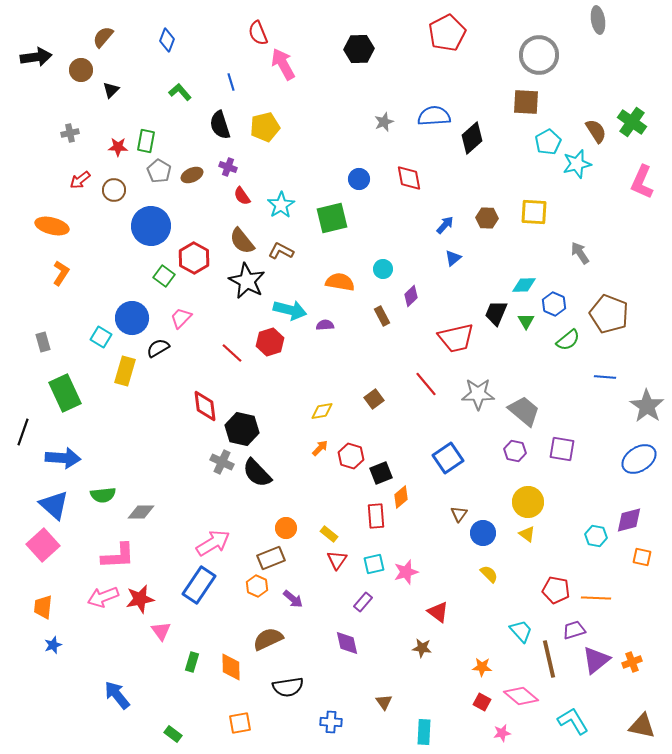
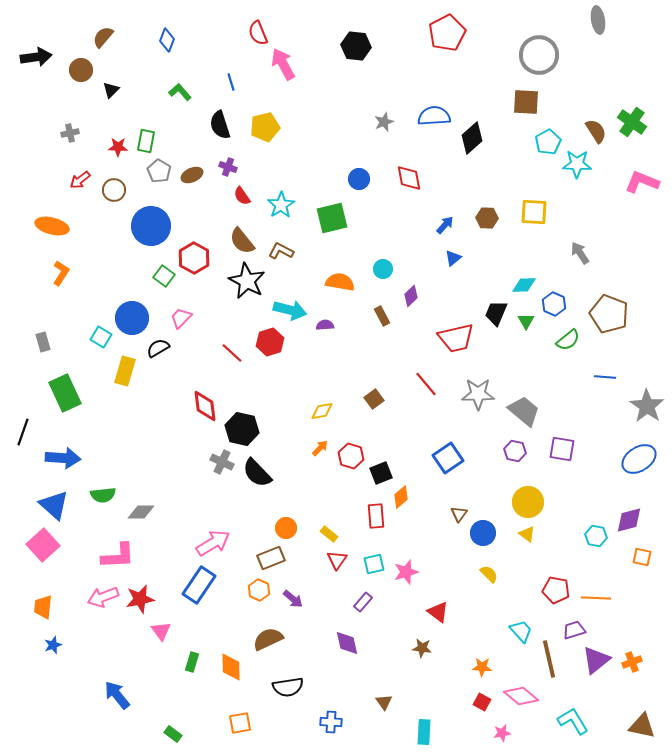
black hexagon at (359, 49): moved 3 px left, 3 px up; rotated 8 degrees clockwise
cyan star at (577, 164): rotated 16 degrees clockwise
pink L-shape at (642, 182): rotated 88 degrees clockwise
orange hexagon at (257, 586): moved 2 px right, 4 px down
